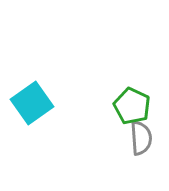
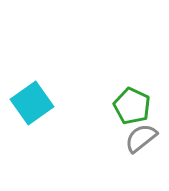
gray semicircle: rotated 124 degrees counterclockwise
